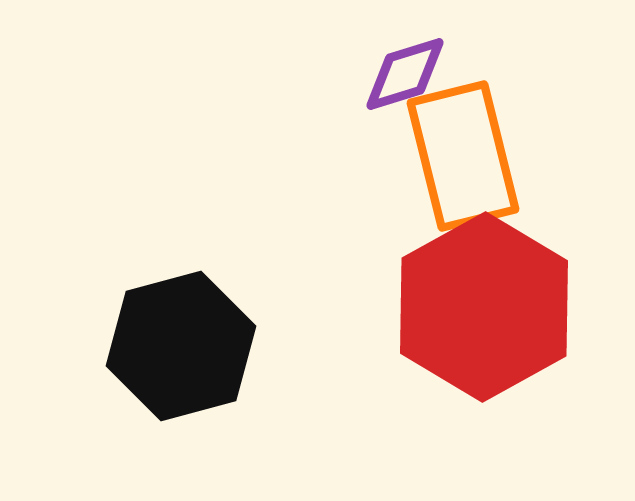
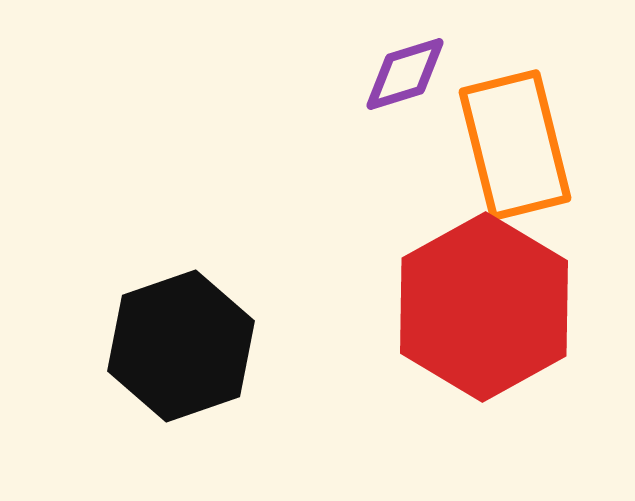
orange rectangle: moved 52 px right, 11 px up
black hexagon: rotated 4 degrees counterclockwise
